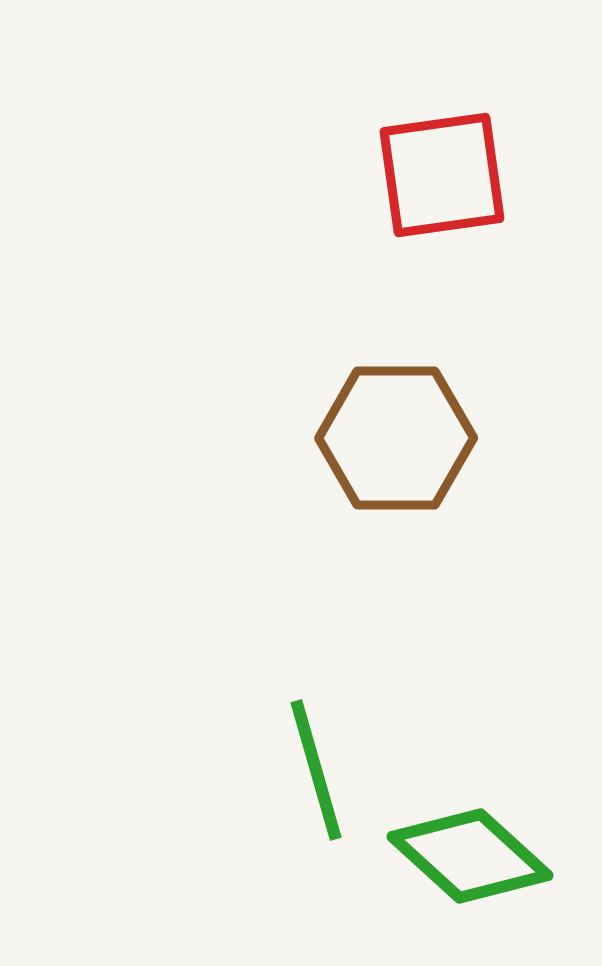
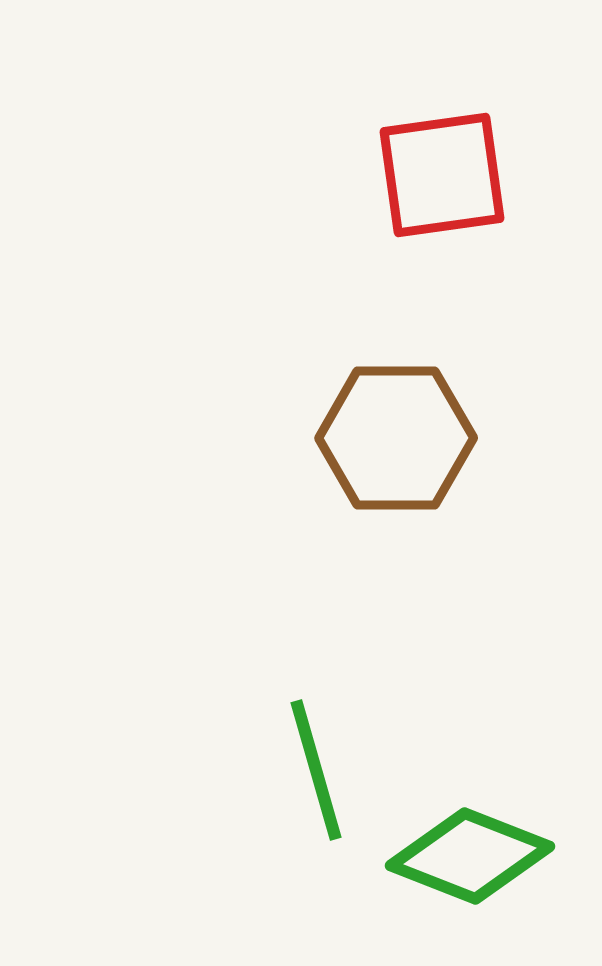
green diamond: rotated 21 degrees counterclockwise
